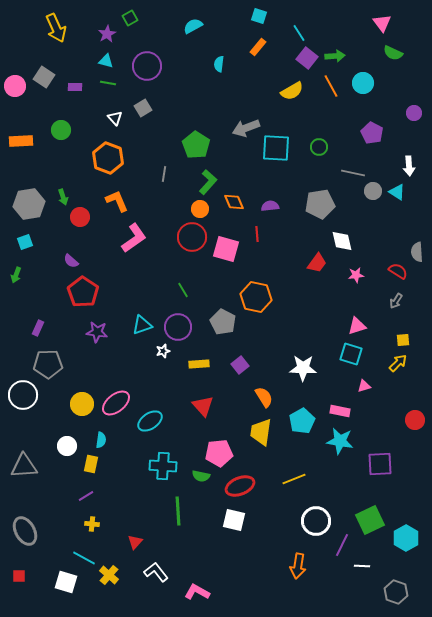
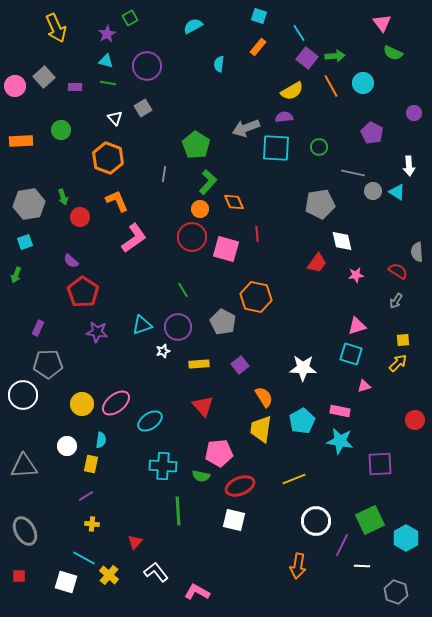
gray square at (44, 77): rotated 15 degrees clockwise
purple semicircle at (270, 206): moved 14 px right, 89 px up
yellow trapezoid at (261, 432): moved 3 px up
